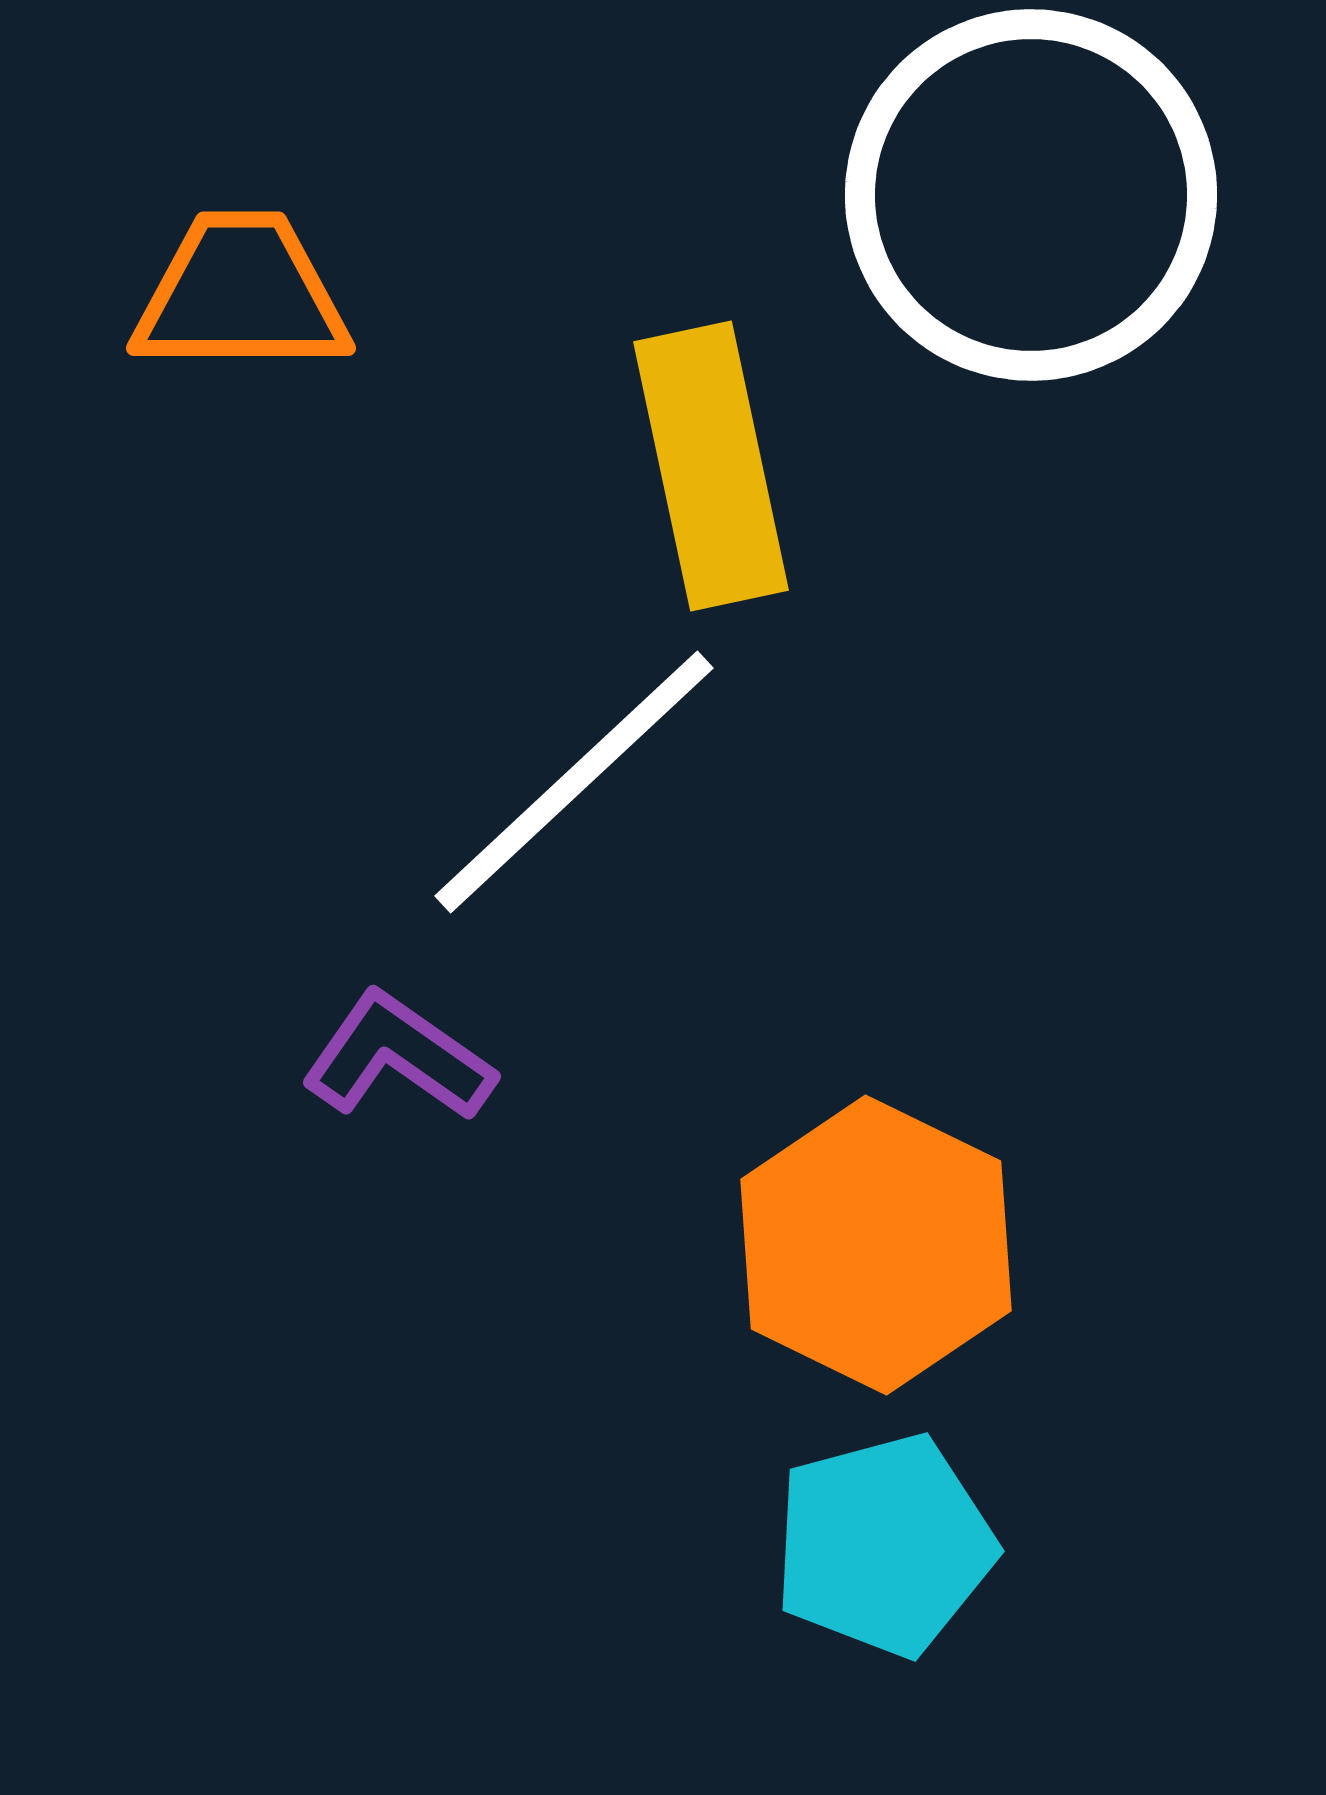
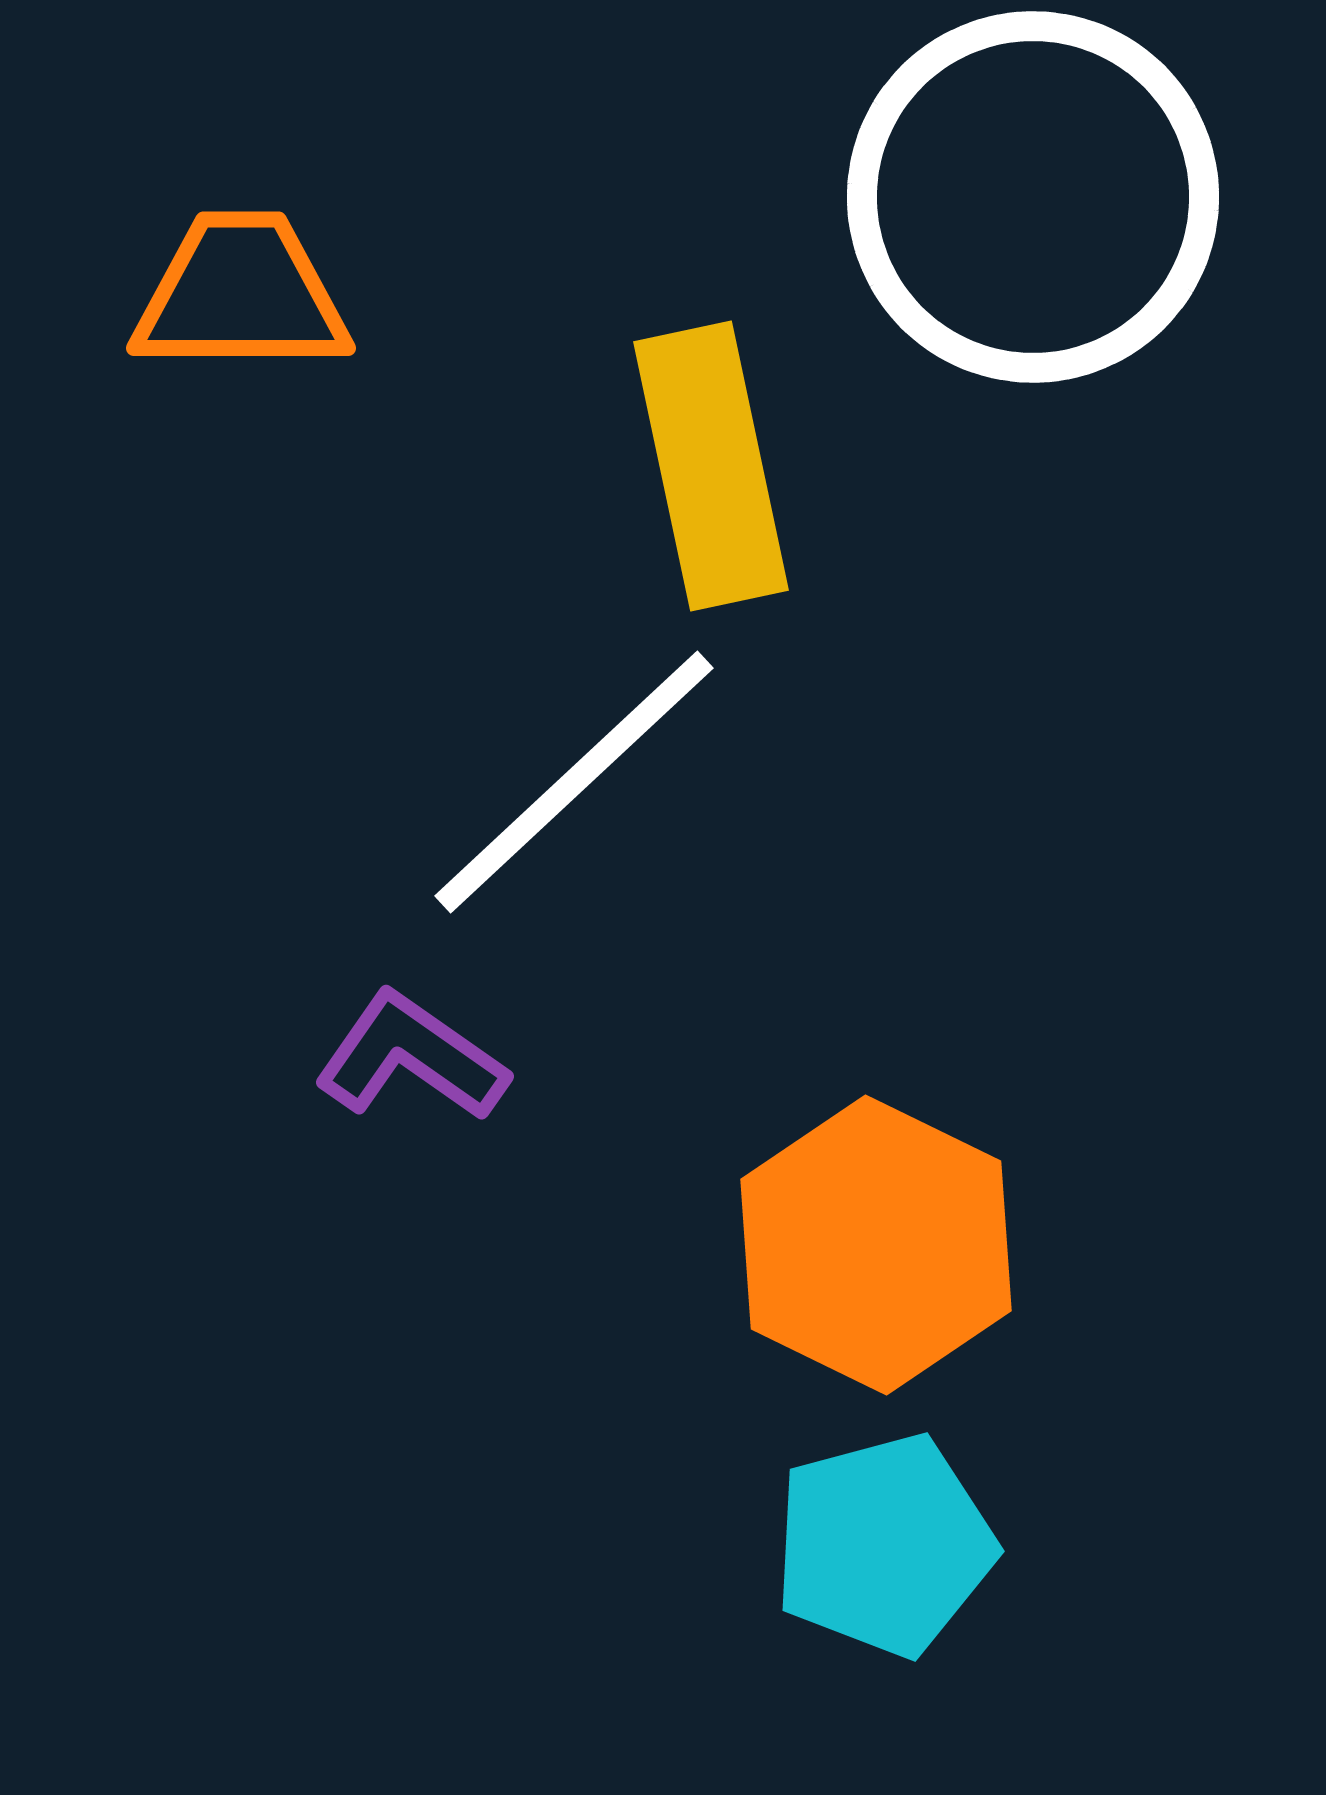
white circle: moved 2 px right, 2 px down
purple L-shape: moved 13 px right
